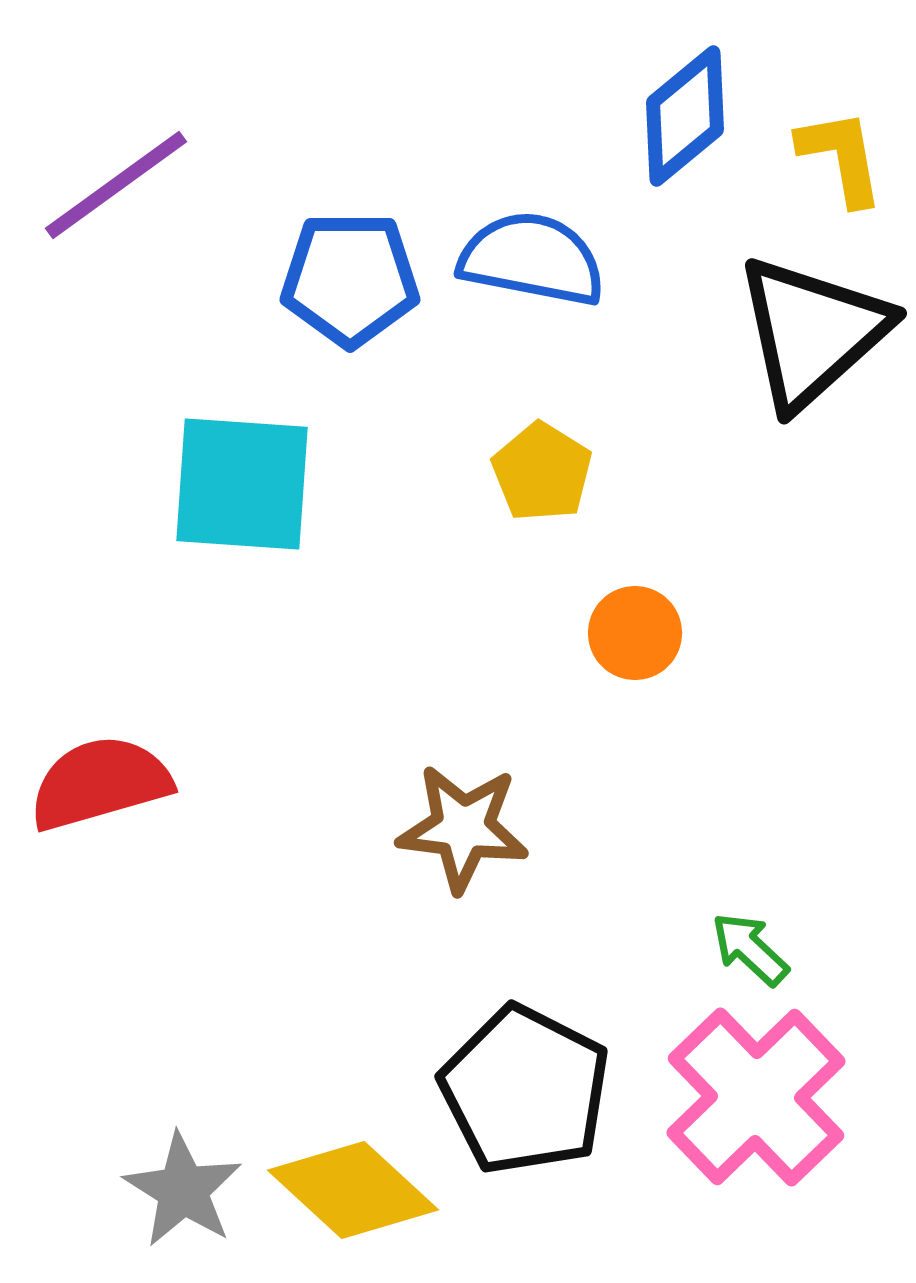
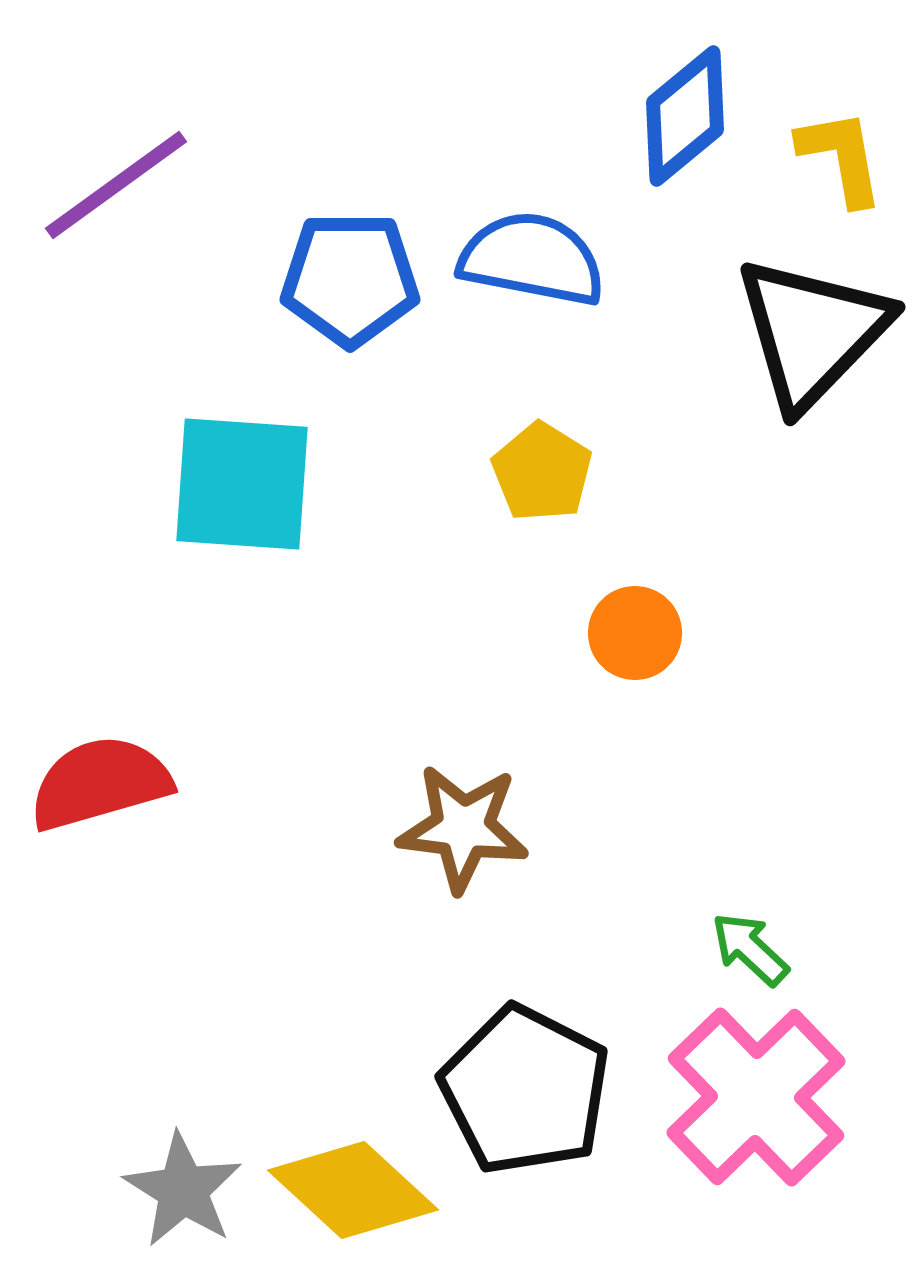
black triangle: rotated 4 degrees counterclockwise
